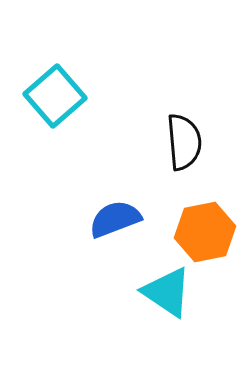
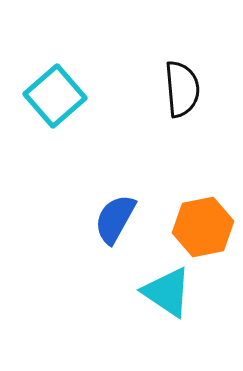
black semicircle: moved 2 px left, 53 px up
blue semicircle: rotated 40 degrees counterclockwise
orange hexagon: moved 2 px left, 5 px up
